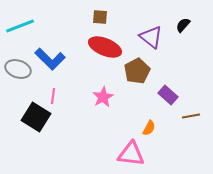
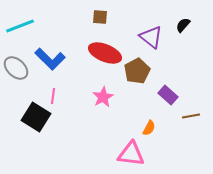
red ellipse: moved 6 px down
gray ellipse: moved 2 px left, 1 px up; rotated 25 degrees clockwise
